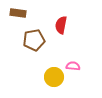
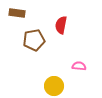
brown rectangle: moved 1 px left
pink semicircle: moved 6 px right
yellow circle: moved 9 px down
